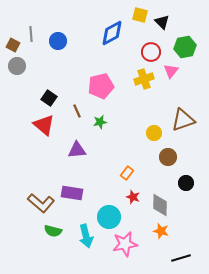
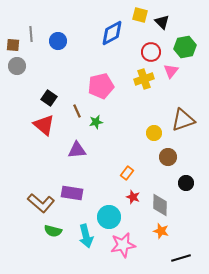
brown square: rotated 24 degrees counterclockwise
green star: moved 4 px left
pink star: moved 2 px left, 1 px down
